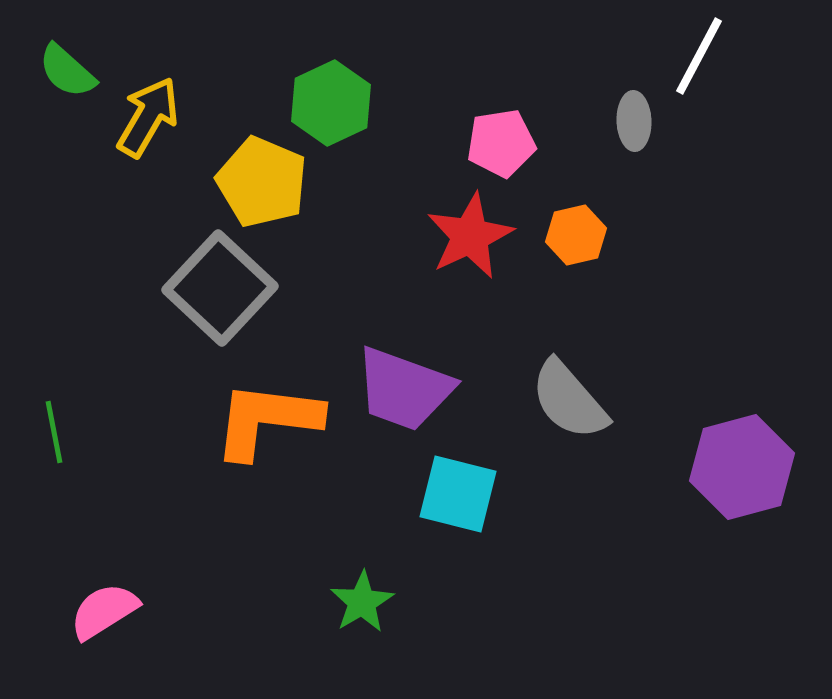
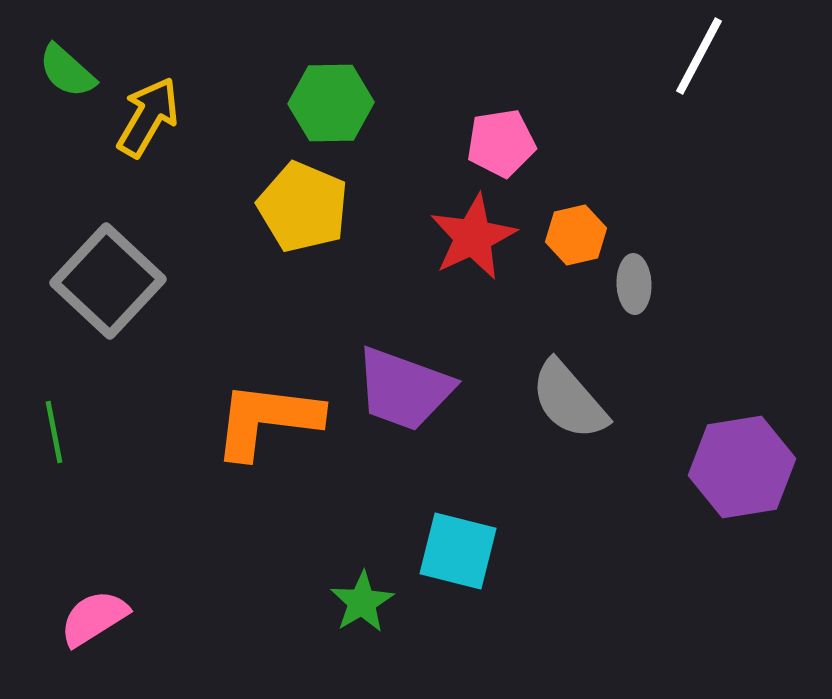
green hexagon: rotated 24 degrees clockwise
gray ellipse: moved 163 px down
yellow pentagon: moved 41 px right, 25 px down
red star: moved 3 px right, 1 px down
gray square: moved 112 px left, 7 px up
purple hexagon: rotated 6 degrees clockwise
cyan square: moved 57 px down
pink semicircle: moved 10 px left, 7 px down
